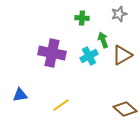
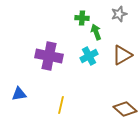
green arrow: moved 7 px left, 8 px up
purple cross: moved 3 px left, 3 px down
blue triangle: moved 1 px left, 1 px up
yellow line: rotated 42 degrees counterclockwise
